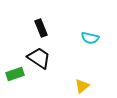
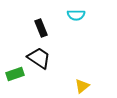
cyan semicircle: moved 14 px left, 23 px up; rotated 12 degrees counterclockwise
